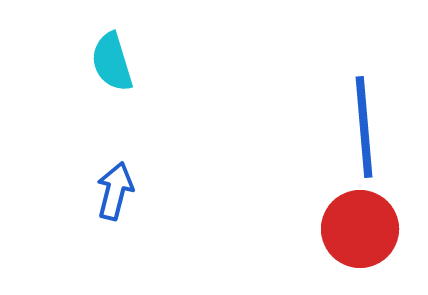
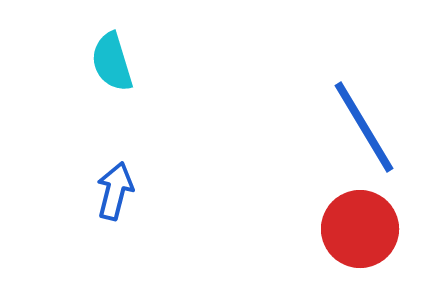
blue line: rotated 26 degrees counterclockwise
